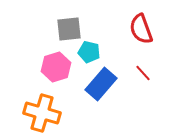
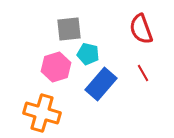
cyan pentagon: moved 1 px left, 2 px down
red line: rotated 12 degrees clockwise
